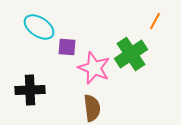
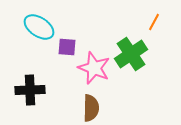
orange line: moved 1 px left, 1 px down
brown semicircle: moved 1 px left; rotated 8 degrees clockwise
